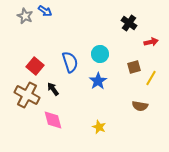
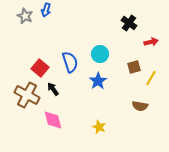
blue arrow: moved 1 px right, 1 px up; rotated 72 degrees clockwise
red square: moved 5 px right, 2 px down
